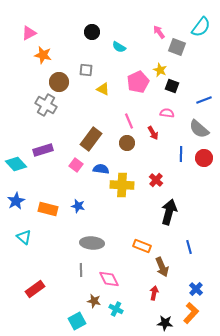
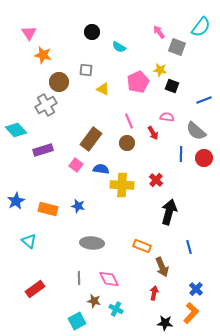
pink triangle at (29, 33): rotated 35 degrees counterclockwise
yellow star at (160, 70): rotated 16 degrees counterclockwise
gray cross at (46, 105): rotated 30 degrees clockwise
pink semicircle at (167, 113): moved 4 px down
gray semicircle at (199, 129): moved 3 px left, 2 px down
cyan diamond at (16, 164): moved 34 px up
cyan triangle at (24, 237): moved 5 px right, 4 px down
gray line at (81, 270): moved 2 px left, 8 px down
